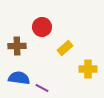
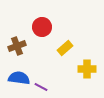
brown cross: rotated 18 degrees counterclockwise
yellow cross: moved 1 px left
purple line: moved 1 px left, 1 px up
